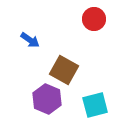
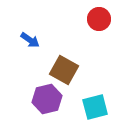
red circle: moved 5 px right
purple hexagon: rotated 24 degrees clockwise
cyan square: moved 2 px down
